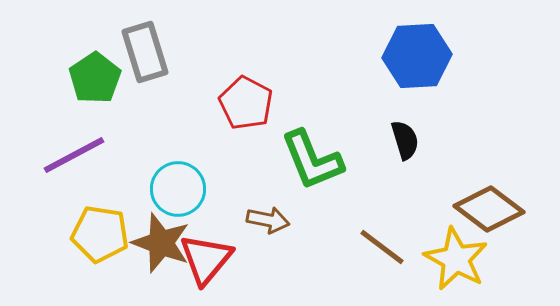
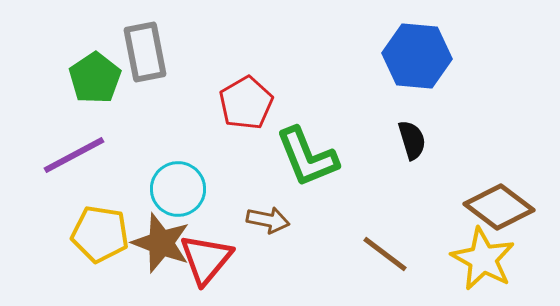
gray rectangle: rotated 6 degrees clockwise
blue hexagon: rotated 8 degrees clockwise
red pentagon: rotated 14 degrees clockwise
black semicircle: moved 7 px right
green L-shape: moved 5 px left, 3 px up
brown diamond: moved 10 px right, 2 px up
brown line: moved 3 px right, 7 px down
yellow star: moved 27 px right
